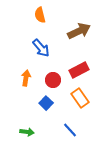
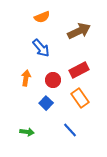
orange semicircle: moved 2 px right, 2 px down; rotated 98 degrees counterclockwise
